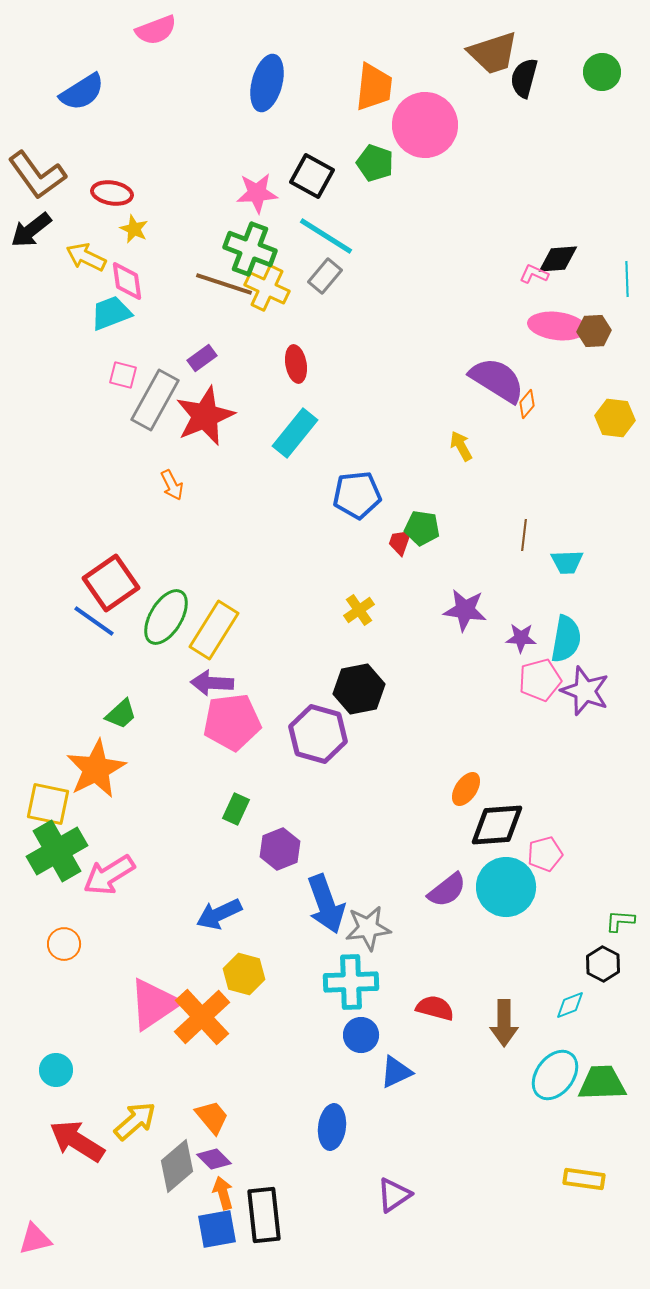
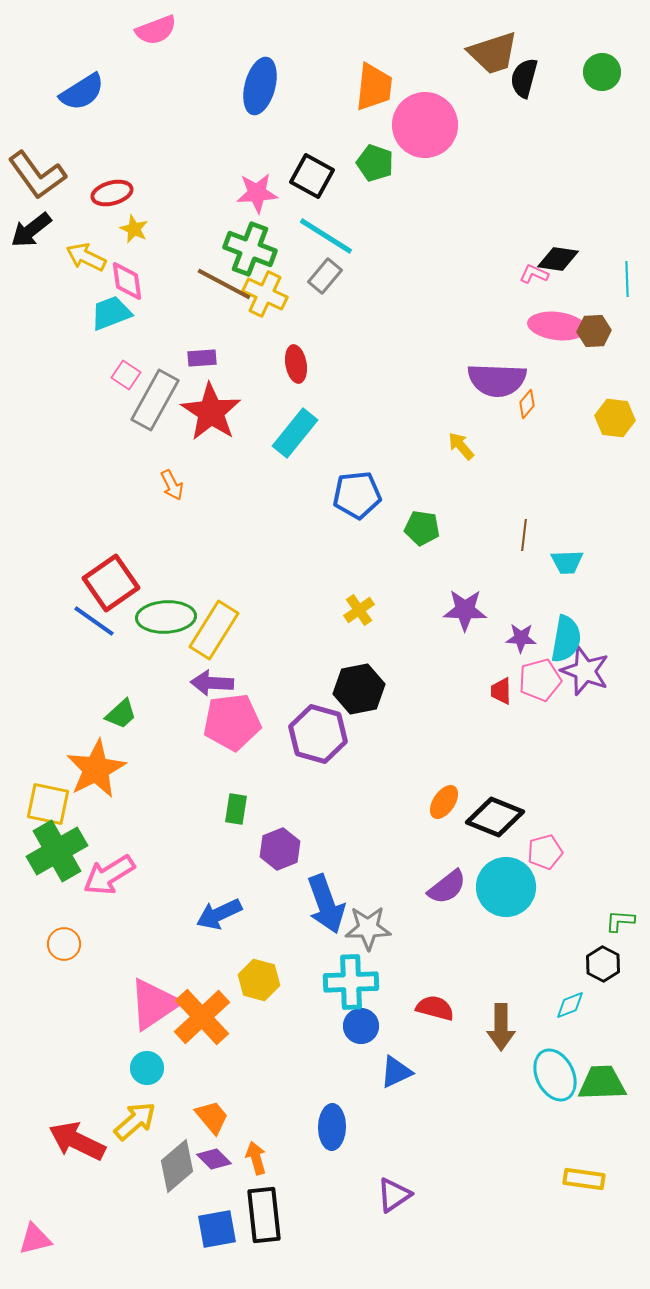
blue ellipse at (267, 83): moved 7 px left, 3 px down
red ellipse at (112, 193): rotated 24 degrees counterclockwise
black diamond at (558, 259): rotated 12 degrees clockwise
brown line at (224, 284): rotated 10 degrees clockwise
yellow cross at (267, 288): moved 2 px left, 6 px down
purple rectangle at (202, 358): rotated 32 degrees clockwise
pink square at (123, 375): moved 3 px right; rotated 20 degrees clockwise
purple semicircle at (497, 380): rotated 150 degrees clockwise
red star at (205, 416): moved 6 px right, 4 px up; rotated 16 degrees counterclockwise
yellow arrow at (461, 446): rotated 12 degrees counterclockwise
red trapezoid at (400, 542): moved 101 px right, 149 px down; rotated 20 degrees counterclockwise
purple star at (465, 610): rotated 6 degrees counterclockwise
green ellipse at (166, 617): rotated 56 degrees clockwise
purple star at (585, 691): moved 20 px up
orange ellipse at (466, 789): moved 22 px left, 13 px down
green rectangle at (236, 809): rotated 16 degrees counterclockwise
black diamond at (497, 825): moved 2 px left, 8 px up; rotated 26 degrees clockwise
pink pentagon at (545, 854): moved 2 px up
purple semicircle at (447, 890): moved 3 px up
gray star at (368, 928): rotated 6 degrees clockwise
yellow hexagon at (244, 974): moved 15 px right, 6 px down
brown arrow at (504, 1023): moved 3 px left, 4 px down
blue circle at (361, 1035): moved 9 px up
cyan circle at (56, 1070): moved 91 px right, 2 px up
cyan ellipse at (555, 1075): rotated 63 degrees counterclockwise
blue ellipse at (332, 1127): rotated 6 degrees counterclockwise
red arrow at (77, 1141): rotated 6 degrees counterclockwise
orange arrow at (223, 1193): moved 33 px right, 35 px up
